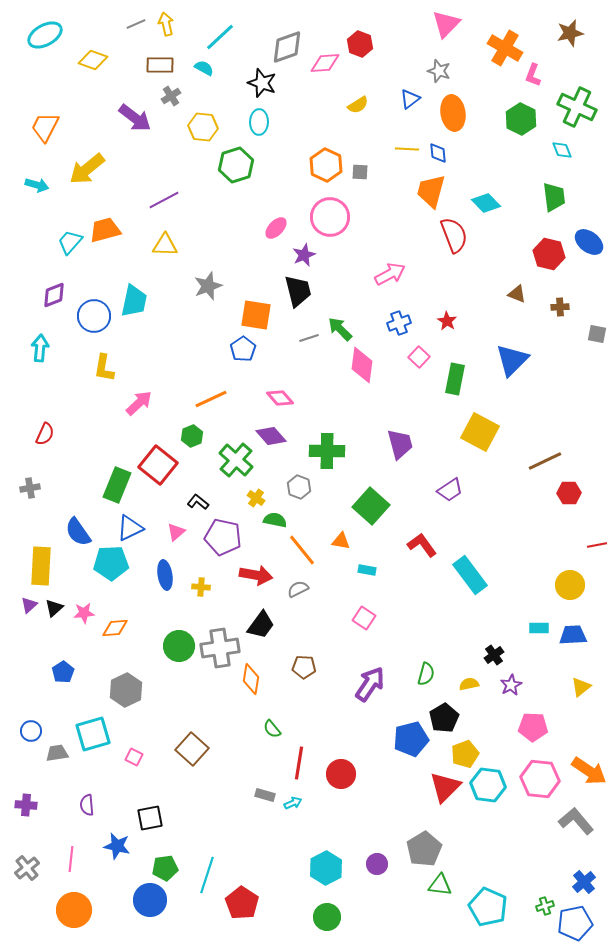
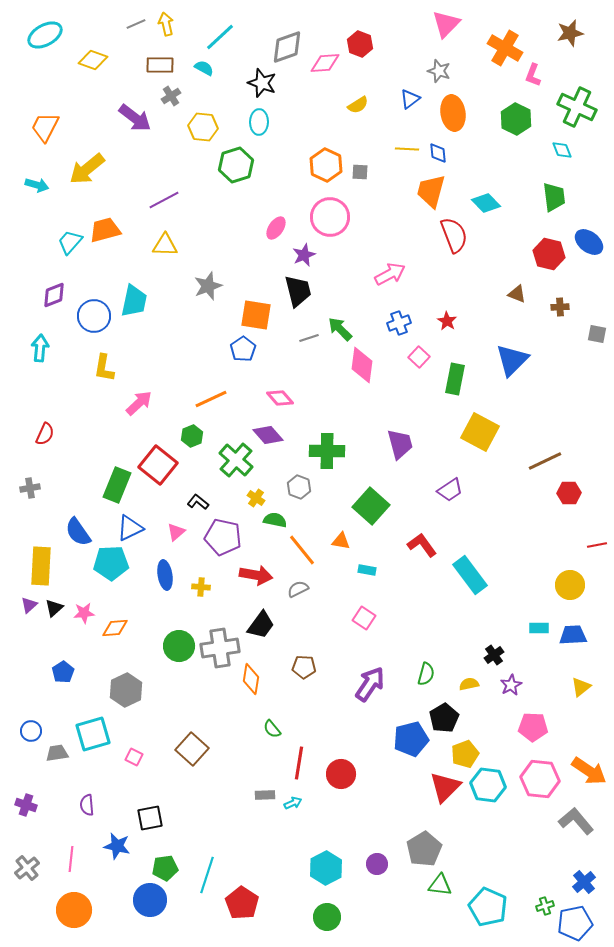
green hexagon at (521, 119): moved 5 px left
pink ellipse at (276, 228): rotated 10 degrees counterclockwise
purple diamond at (271, 436): moved 3 px left, 1 px up
gray rectangle at (265, 795): rotated 18 degrees counterclockwise
purple cross at (26, 805): rotated 15 degrees clockwise
